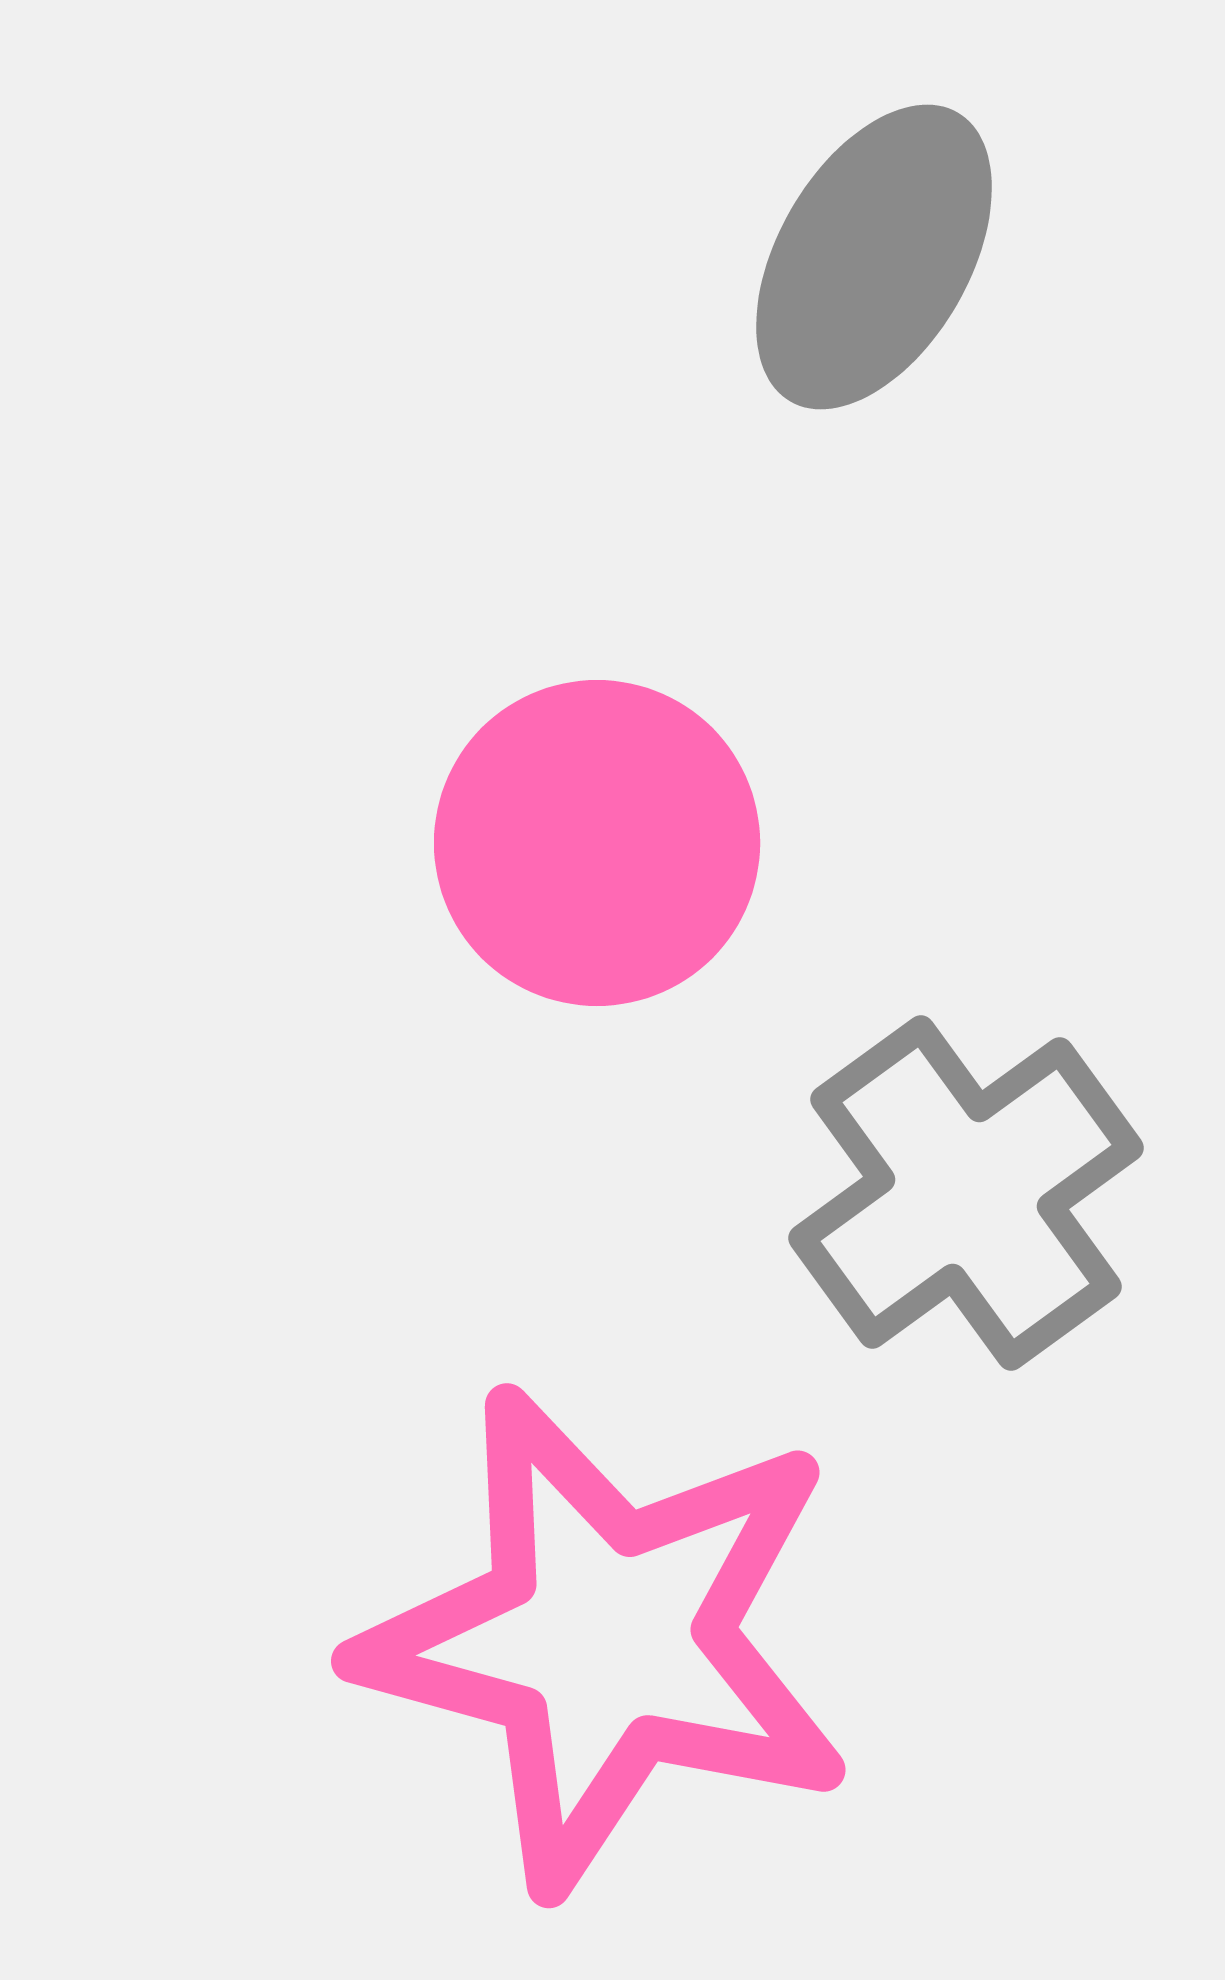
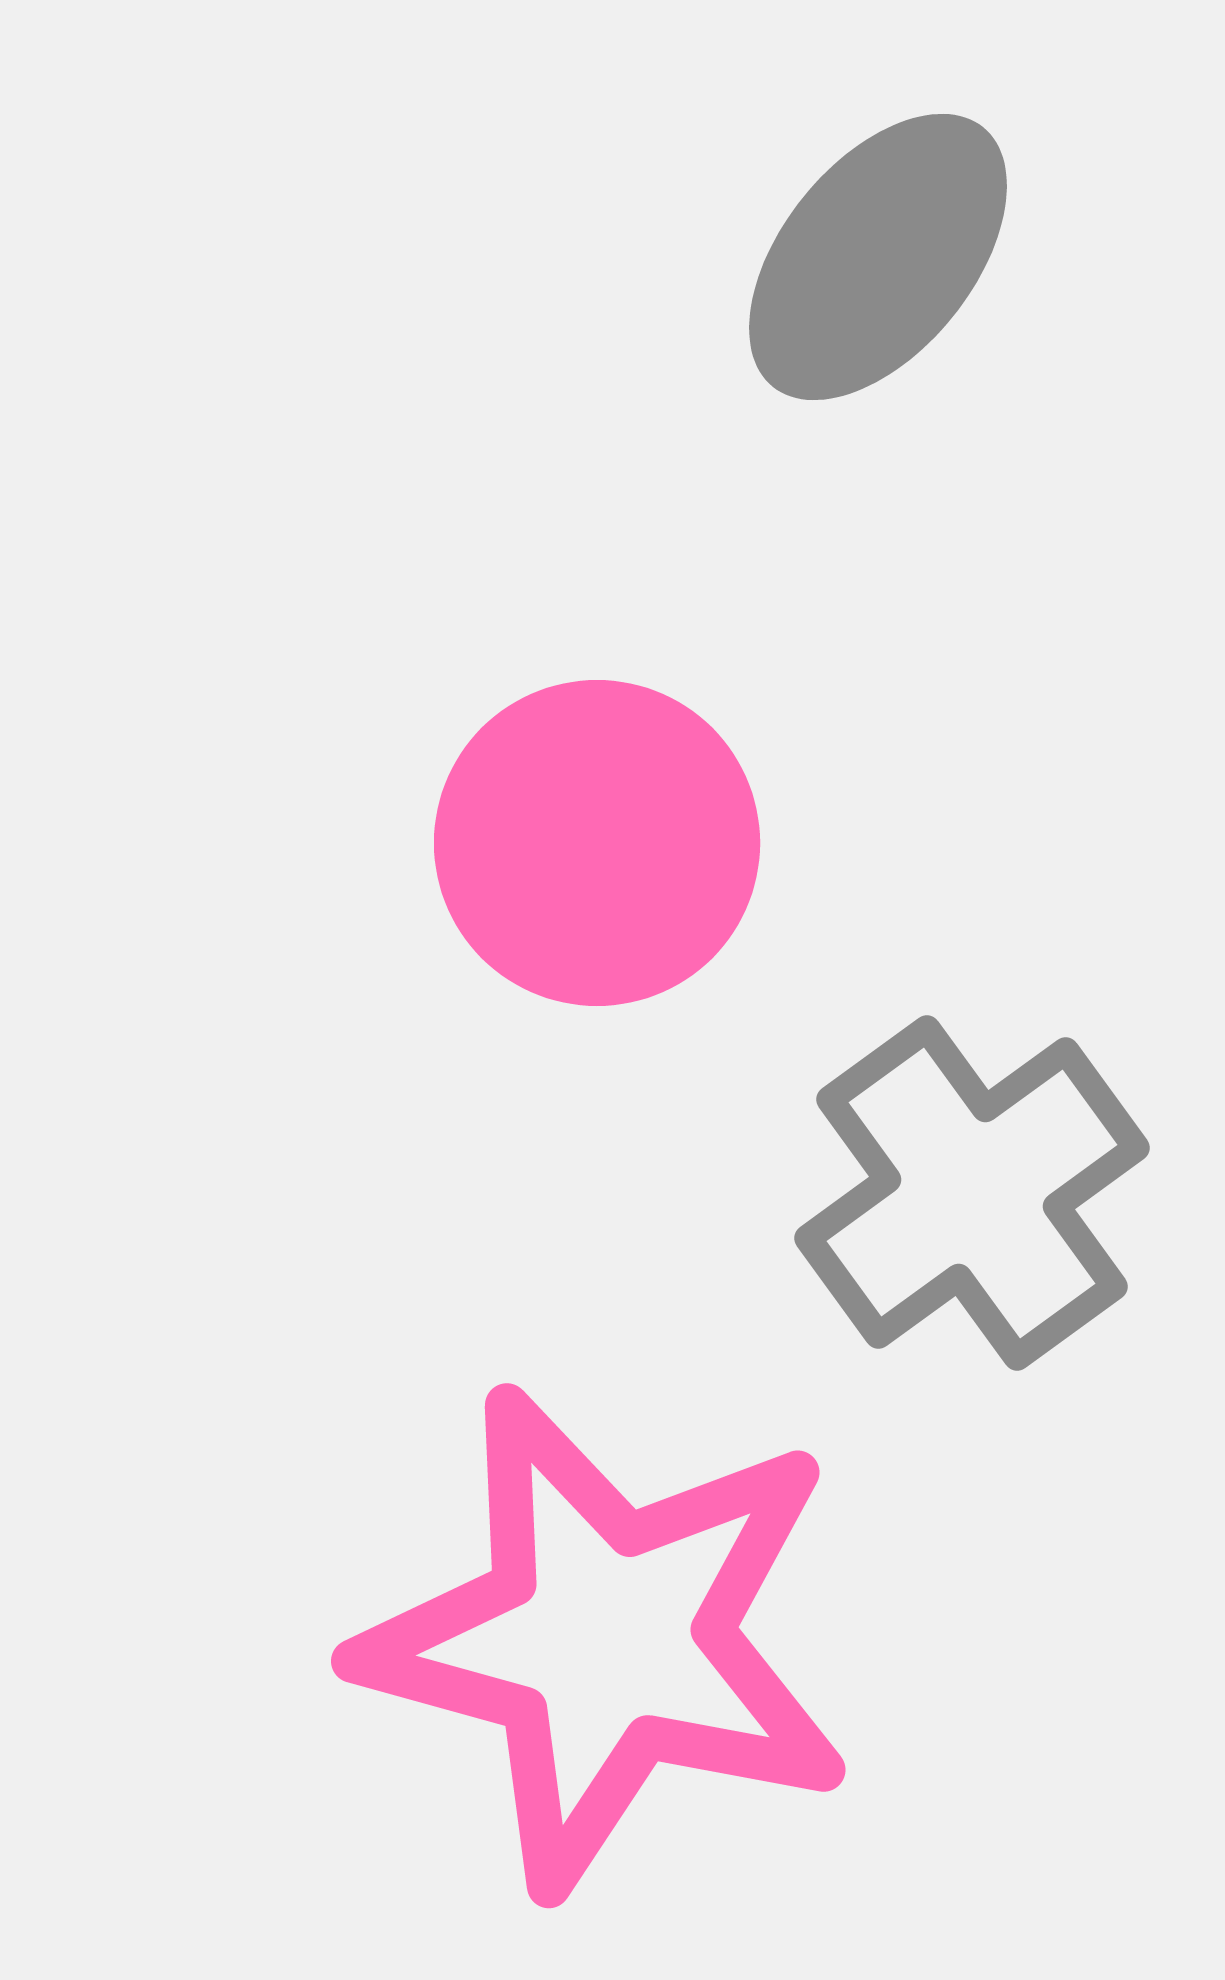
gray ellipse: moved 4 px right; rotated 9 degrees clockwise
gray cross: moved 6 px right
